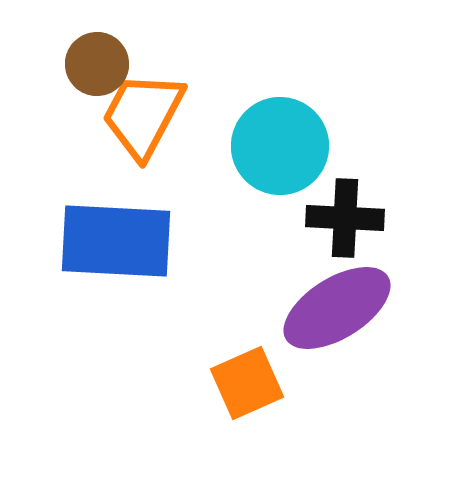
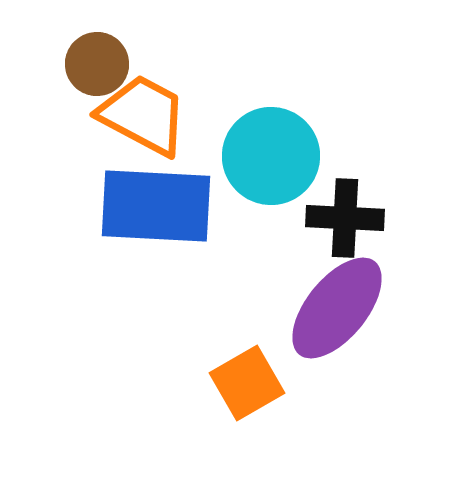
orange trapezoid: rotated 90 degrees clockwise
cyan circle: moved 9 px left, 10 px down
blue rectangle: moved 40 px right, 35 px up
purple ellipse: rotated 19 degrees counterclockwise
orange square: rotated 6 degrees counterclockwise
